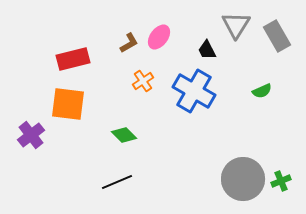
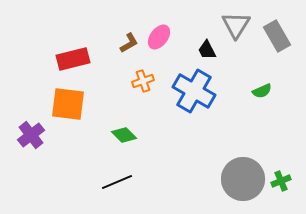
orange cross: rotated 15 degrees clockwise
